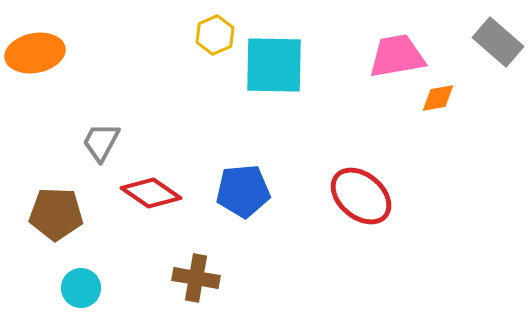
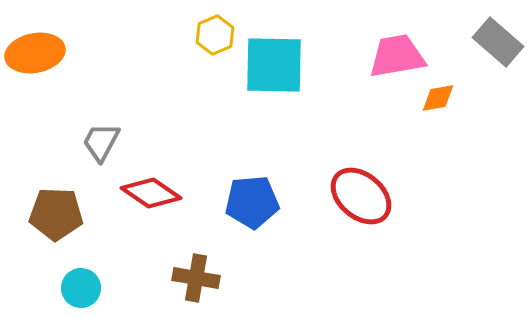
blue pentagon: moved 9 px right, 11 px down
